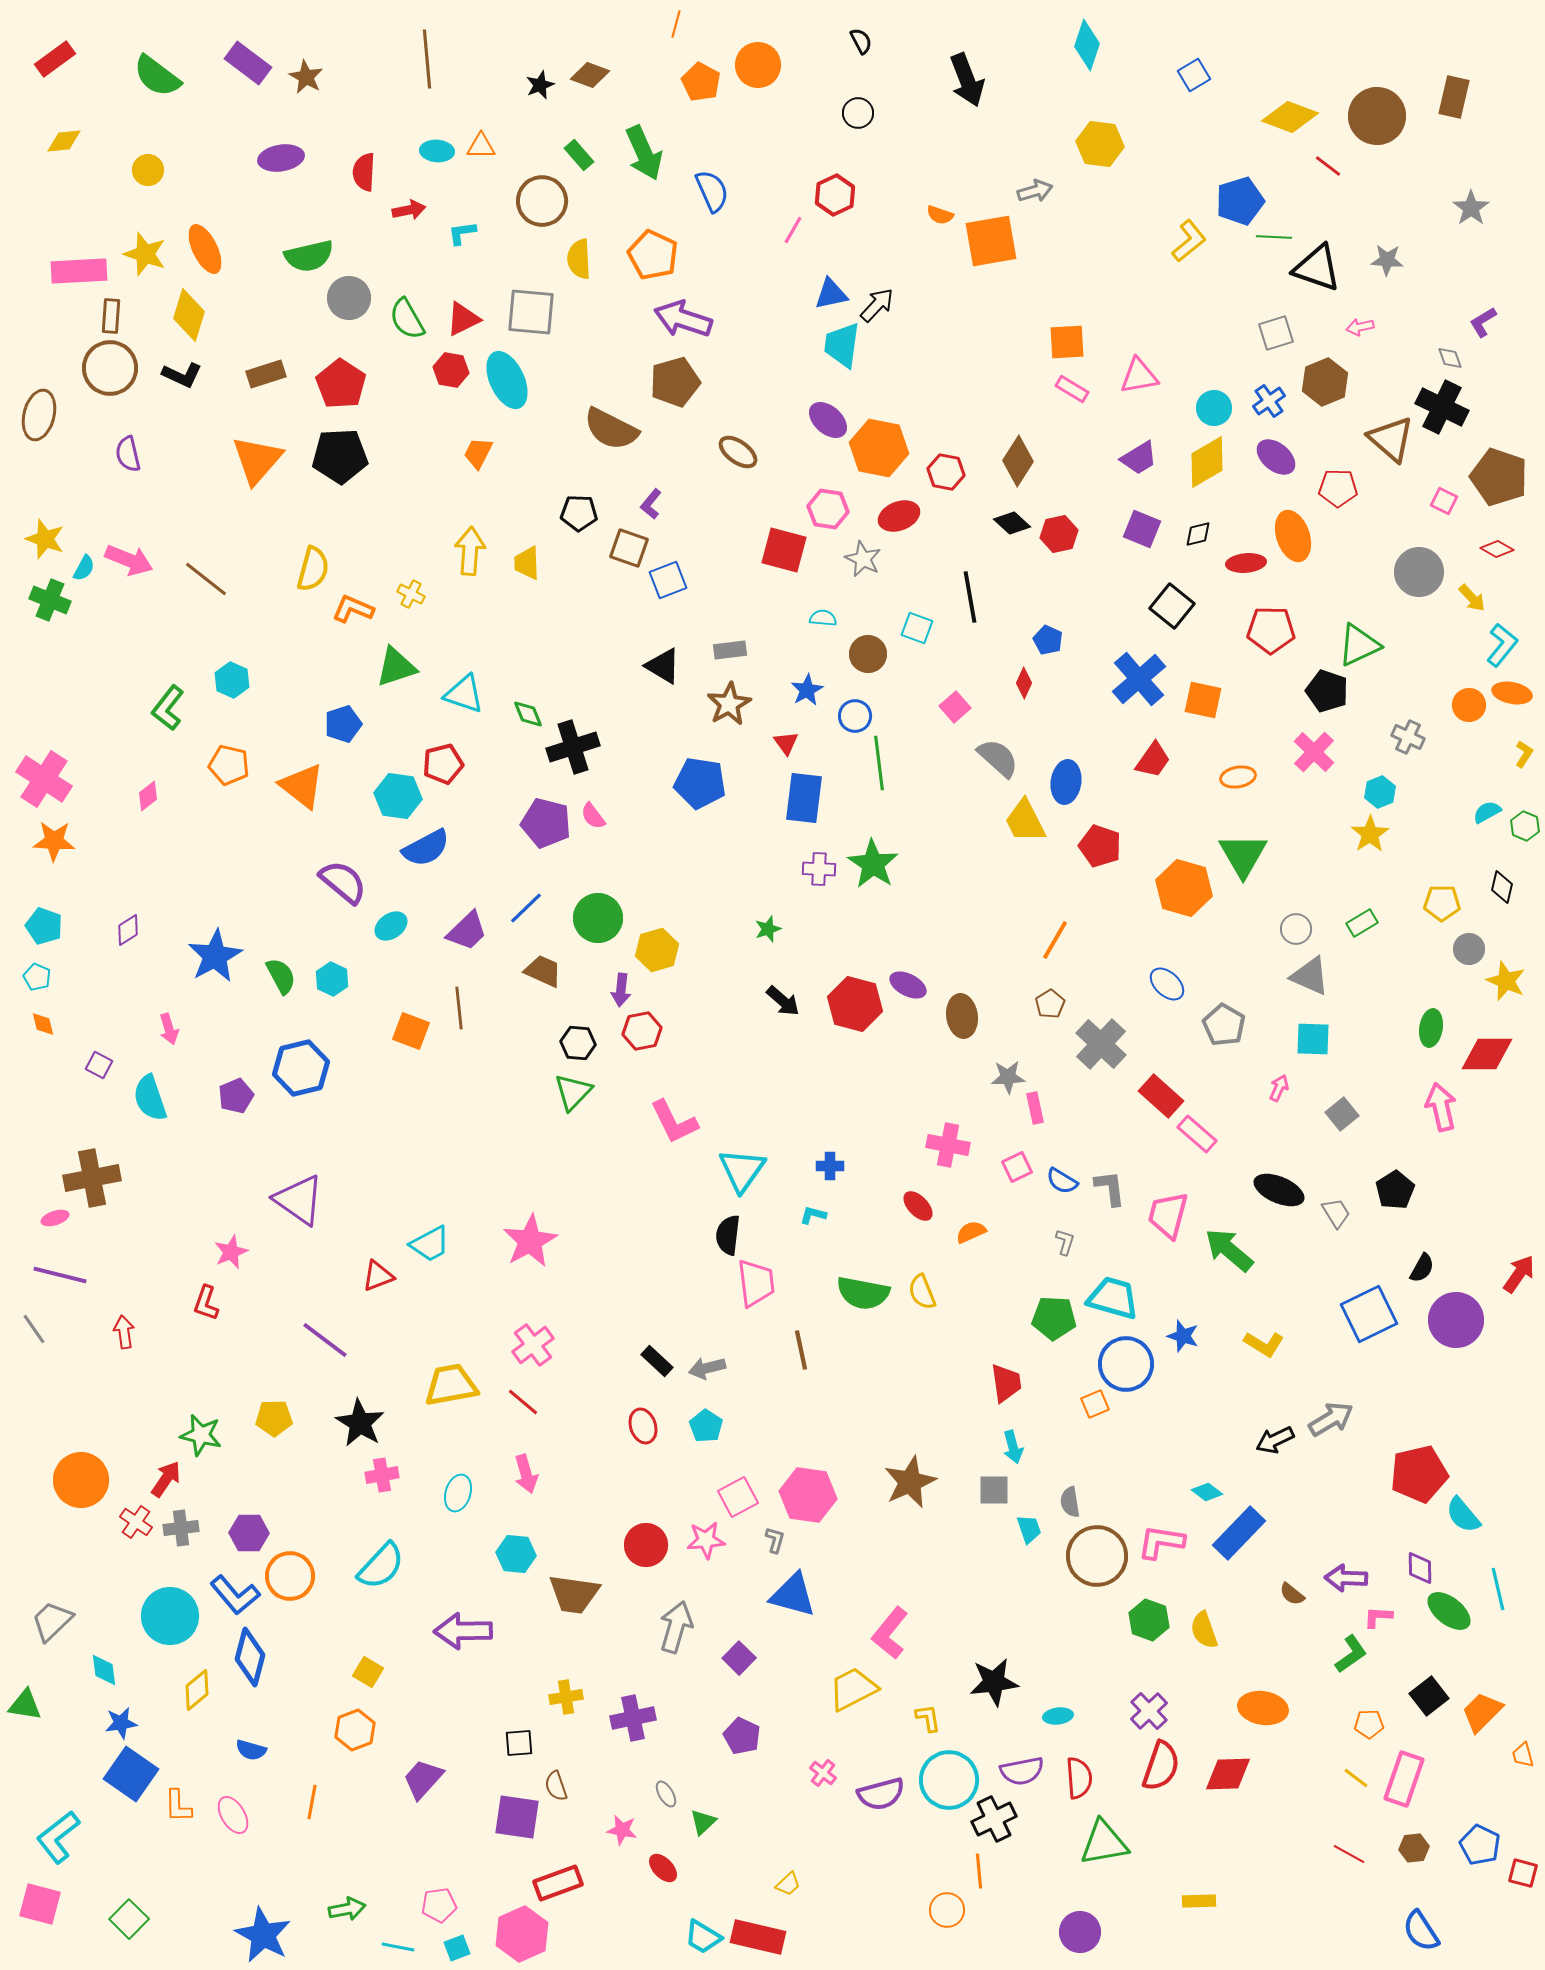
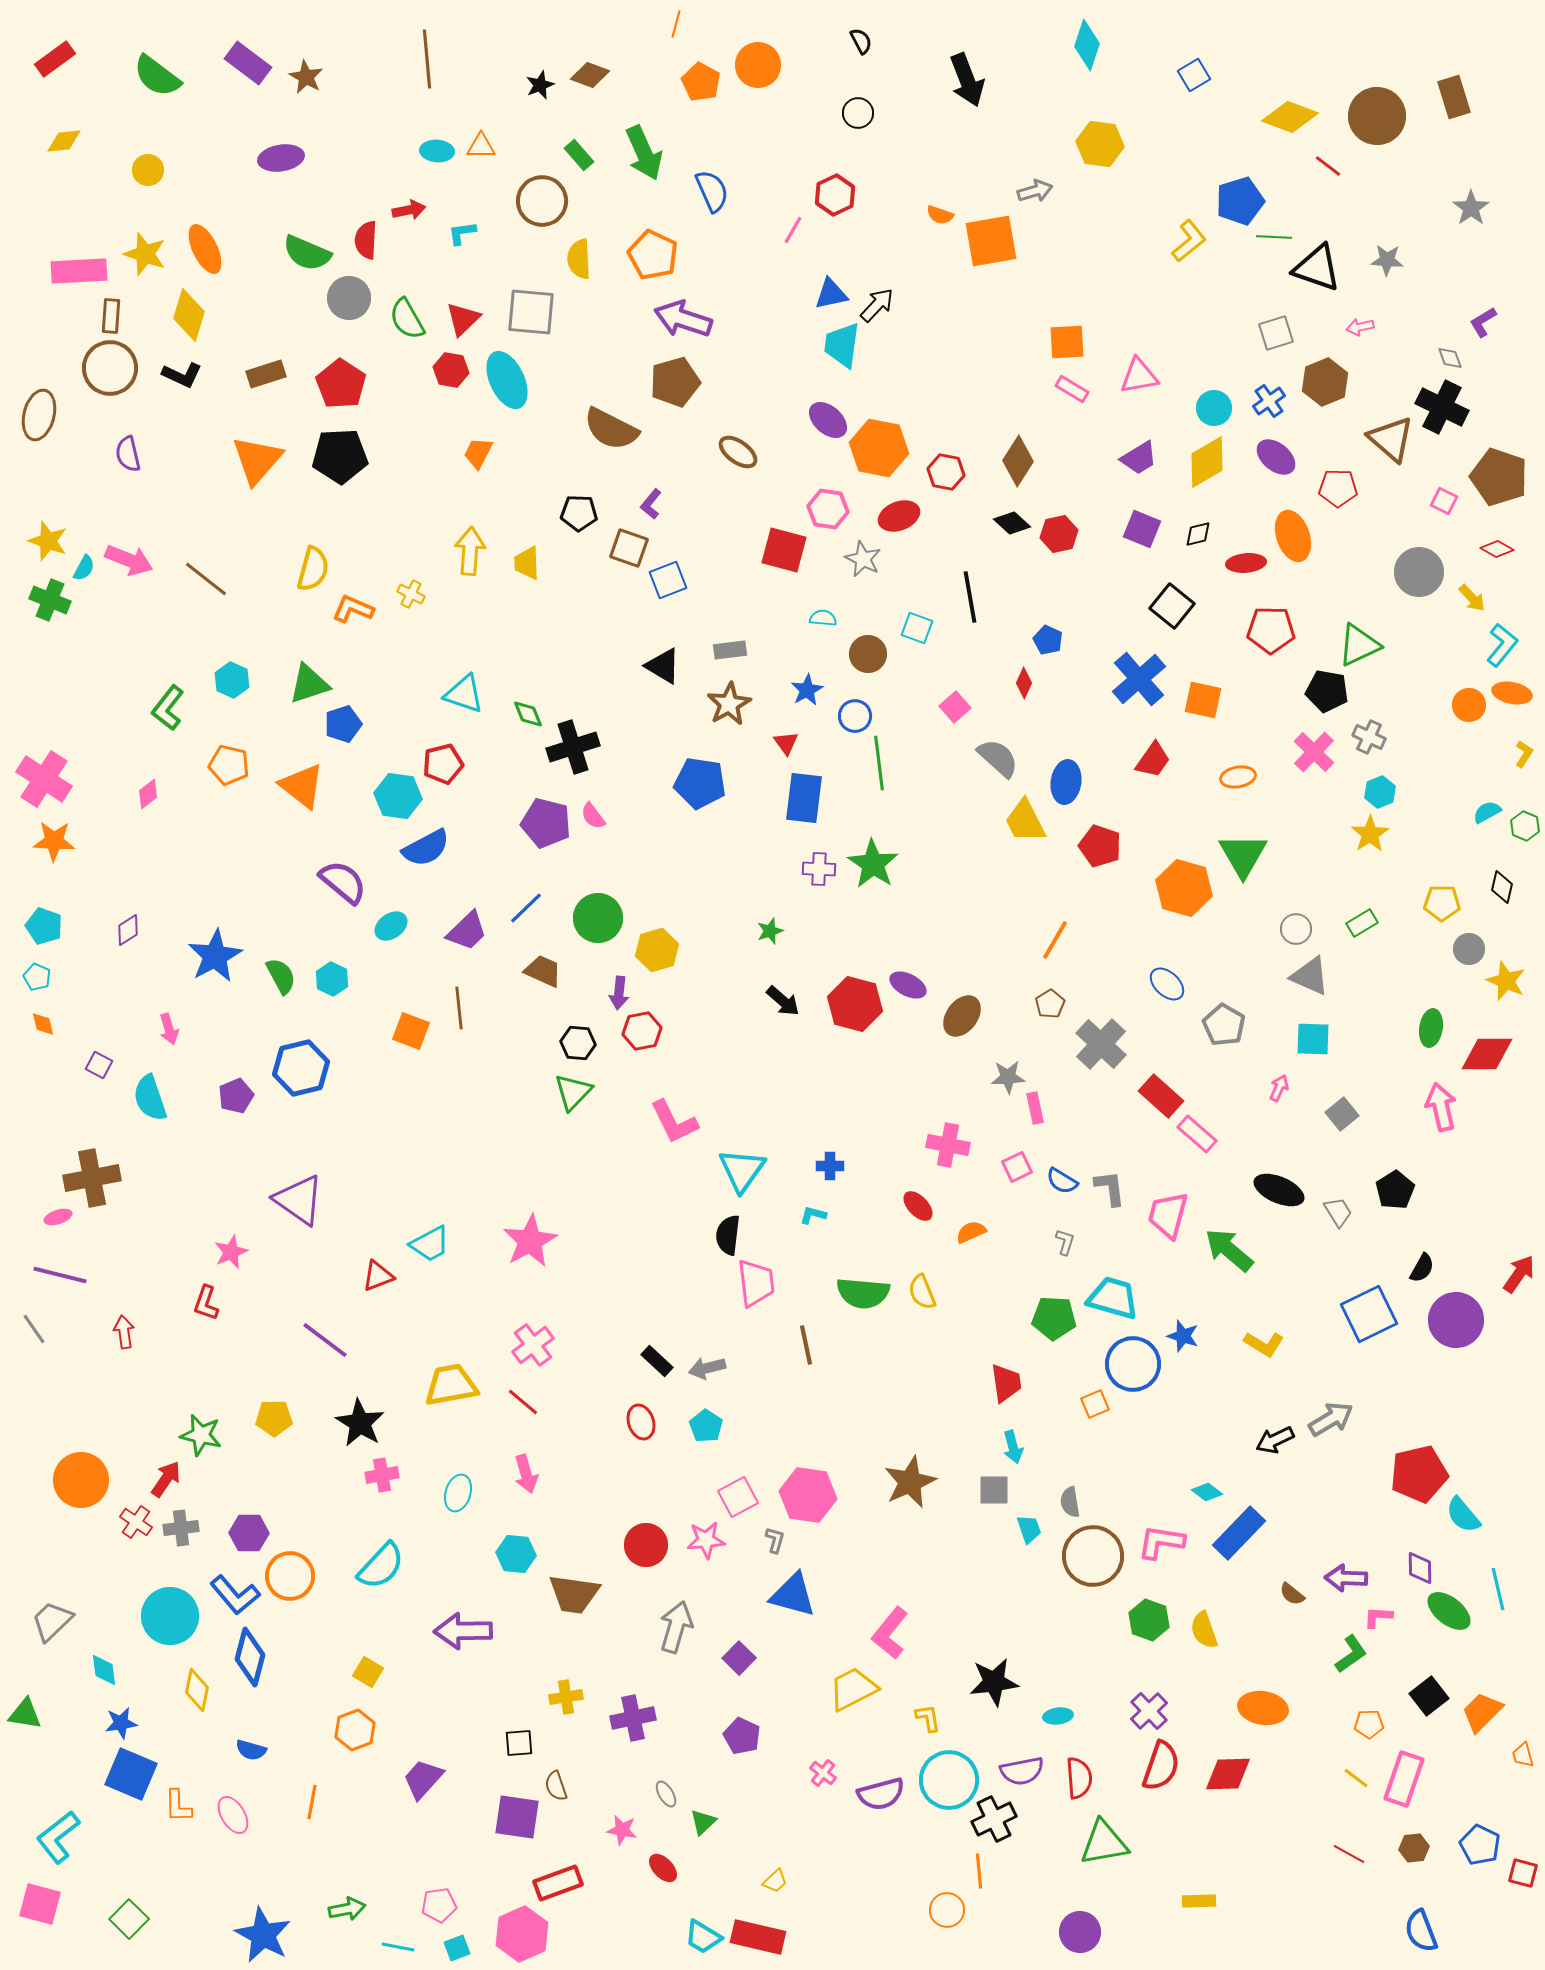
brown rectangle at (1454, 97): rotated 30 degrees counterclockwise
red semicircle at (364, 172): moved 2 px right, 68 px down
green semicircle at (309, 256): moved 2 px left, 3 px up; rotated 36 degrees clockwise
red triangle at (463, 319): rotated 18 degrees counterclockwise
yellow star at (45, 539): moved 3 px right, 2 px down
green triangle at (396, 667): moved 87 px left, 17 px down
black pentagon at (1327, 691): rotated 9 degrees counterclockwise
gray cross at (1408, 737): moved 39 px left
pink diamond at (148, 796): moved 2 px up
green star at (768, 929): moved 2 px right, 2 px down
purple arrow at (621, 990): moved 2 px left, 3 px down
brown ellipse at (962, 1016): rotated 45 degrees clockwise
gray trapezoid at (1336, 1213): moved 2 px right, 1 px up
pink ellipse at (55, 1218): moved 3 px right, 1 px up
green semicircle at (863, 1293): rotated 6 degrees counterclockwise
brown line at (801, 1350): moved 5 px right, 5 px up
blue circle at (1126, 1364): moved 7 px right
red ellipse at (643, 1426): moved 2 px left, 4 px up
brown circle at (1097, 1556): moved 4 px left
yellow diamond at (197, 1690): rotated 39 degrees counterclockwise
green triangle at (25, 1705): moved 9 px down
blue square at (131, 1774): rotated 12 degrees counterclockwise
yellow trapezoid at (788, 1884): moved 13 px left, 3 px up
blue semicircle at (1421, 1931): rotated 12 degrees clockwise
